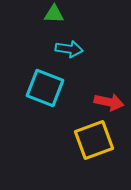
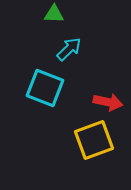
cyan arrow: rotated 52 degrees counterclockwise
red arrow: moved 1 px left
